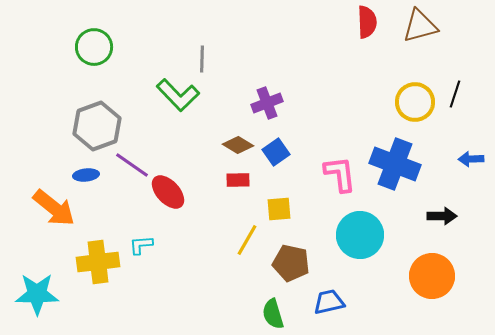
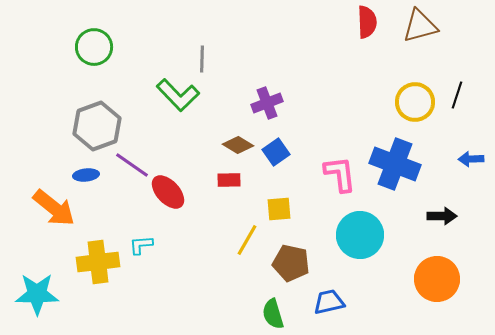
black line: moved 2 px right, 1 px down
red rectangle: moved 9 px left
orange circle: moved 5 px right, 3 px down
